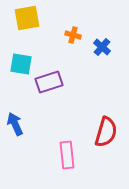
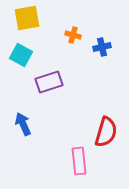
blue cross: rotated 36 degrees clockwise
cyan square: moved 9 px up; rotated 20 degrees clockwise
blue arrow: moved 8 px right
pink rectangle: moved 12 px right, 6 px down
